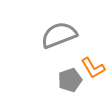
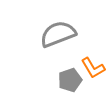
gray semicircle: moved 1 px left, 1 px up
